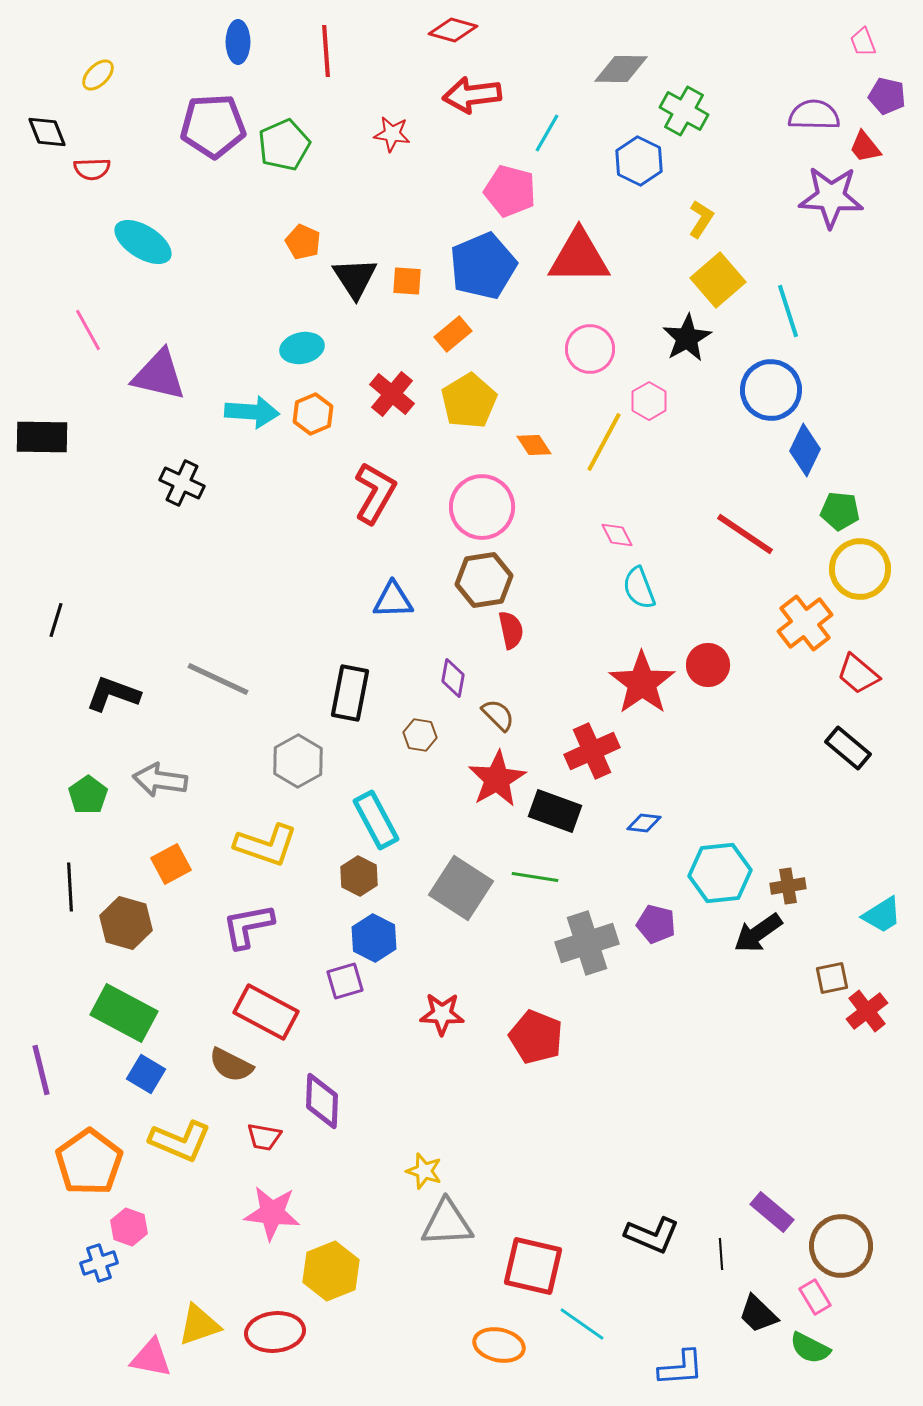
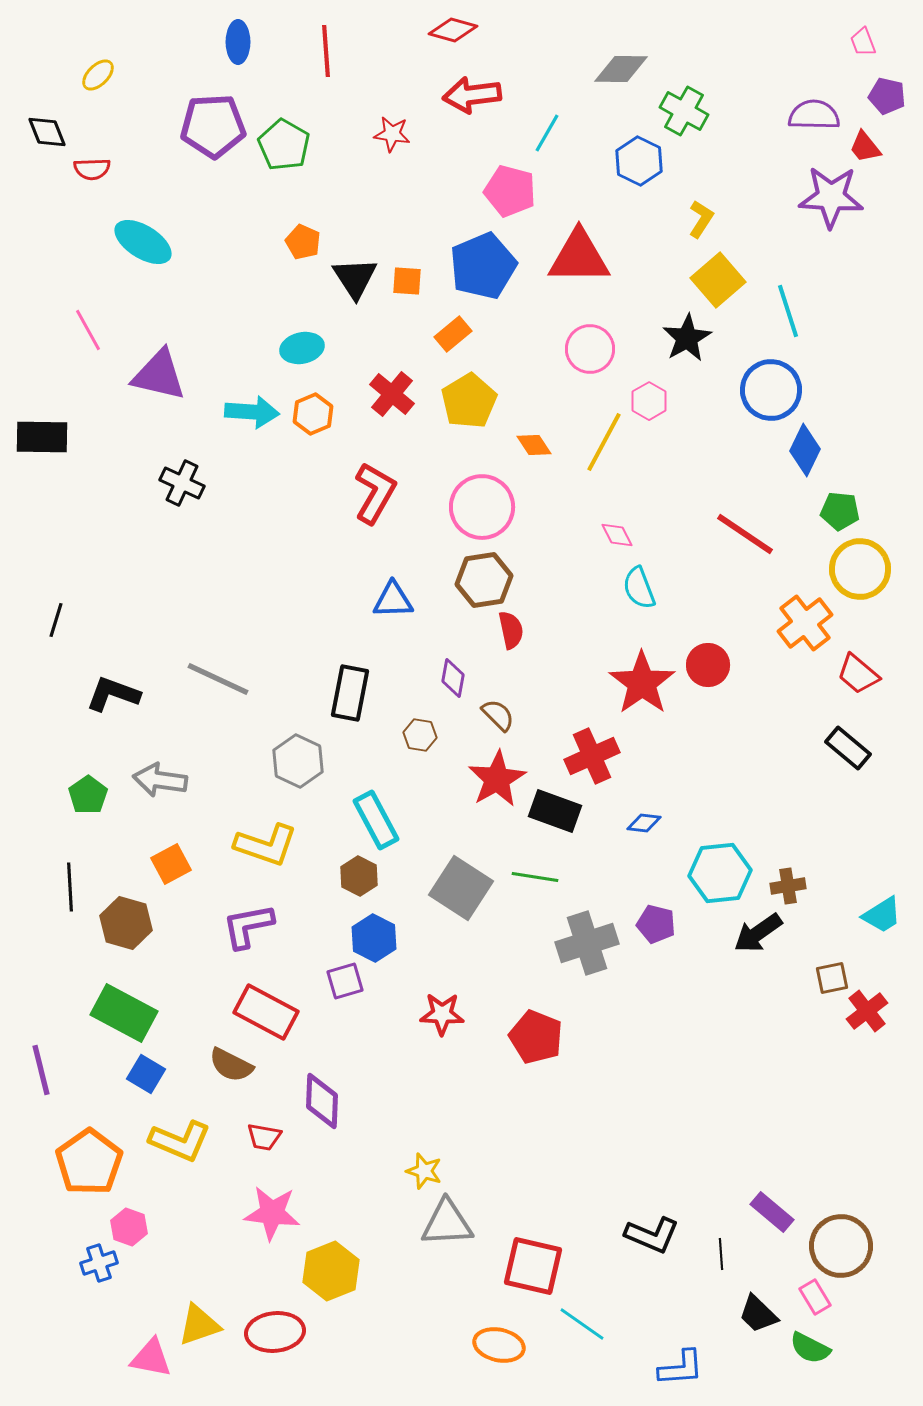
green pentagon at (284, 145): rotated 18 degrees counterclockwise
red cross at (592, 751): moved 5 px down
gray hexagon at (298, 761): rotated 6 degrees counterclockwise
